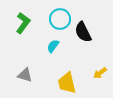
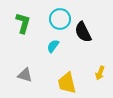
green L-shape: rotated 20 degrees counterclockwise
yellow arrow: rotated 32 degrees counterclockwise
